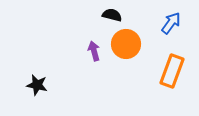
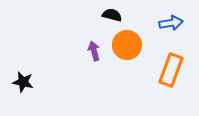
blue arrow: rotated 45 degrees clockwise
orange circle: moved 1 px right, 1 px down
orange rectangle: moved 1 px left, 1 px up
black star: moved 14 px left, 3 px up
